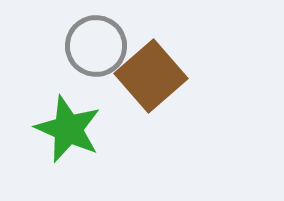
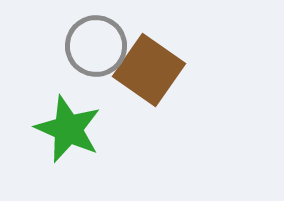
brown square: moved 2 px left, 6 px up; rotated 14 degrees counterclockwise
